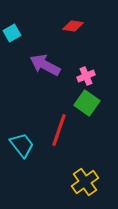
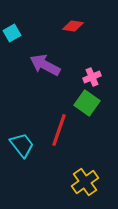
pink cross: moved 6 px right, 1 px down
